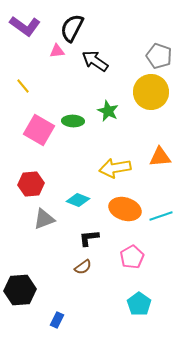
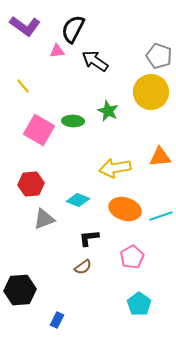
black semicircle: moved 1 px right, 1 px down
